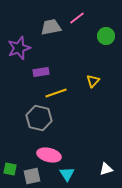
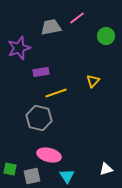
cyan triangle: moved 2 px down
